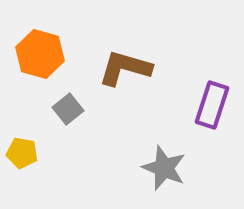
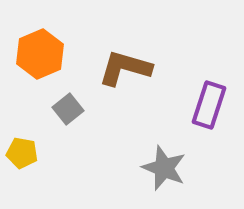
orange hexagon: rotated 21 degrees clockwise
purple rectangle: moved 3 px left
